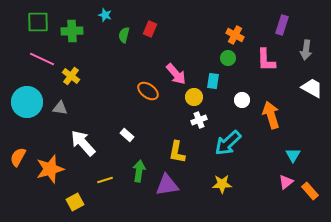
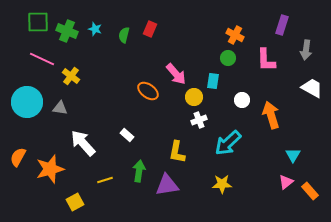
cyan star: moved 10 px left, 14 px down
green cross: moved 5 px left; rotated 25 degrees clockwise
